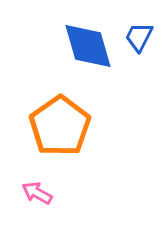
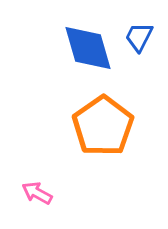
blue diamond: moved 2 px down
orange pentagon: moved 43 px right
